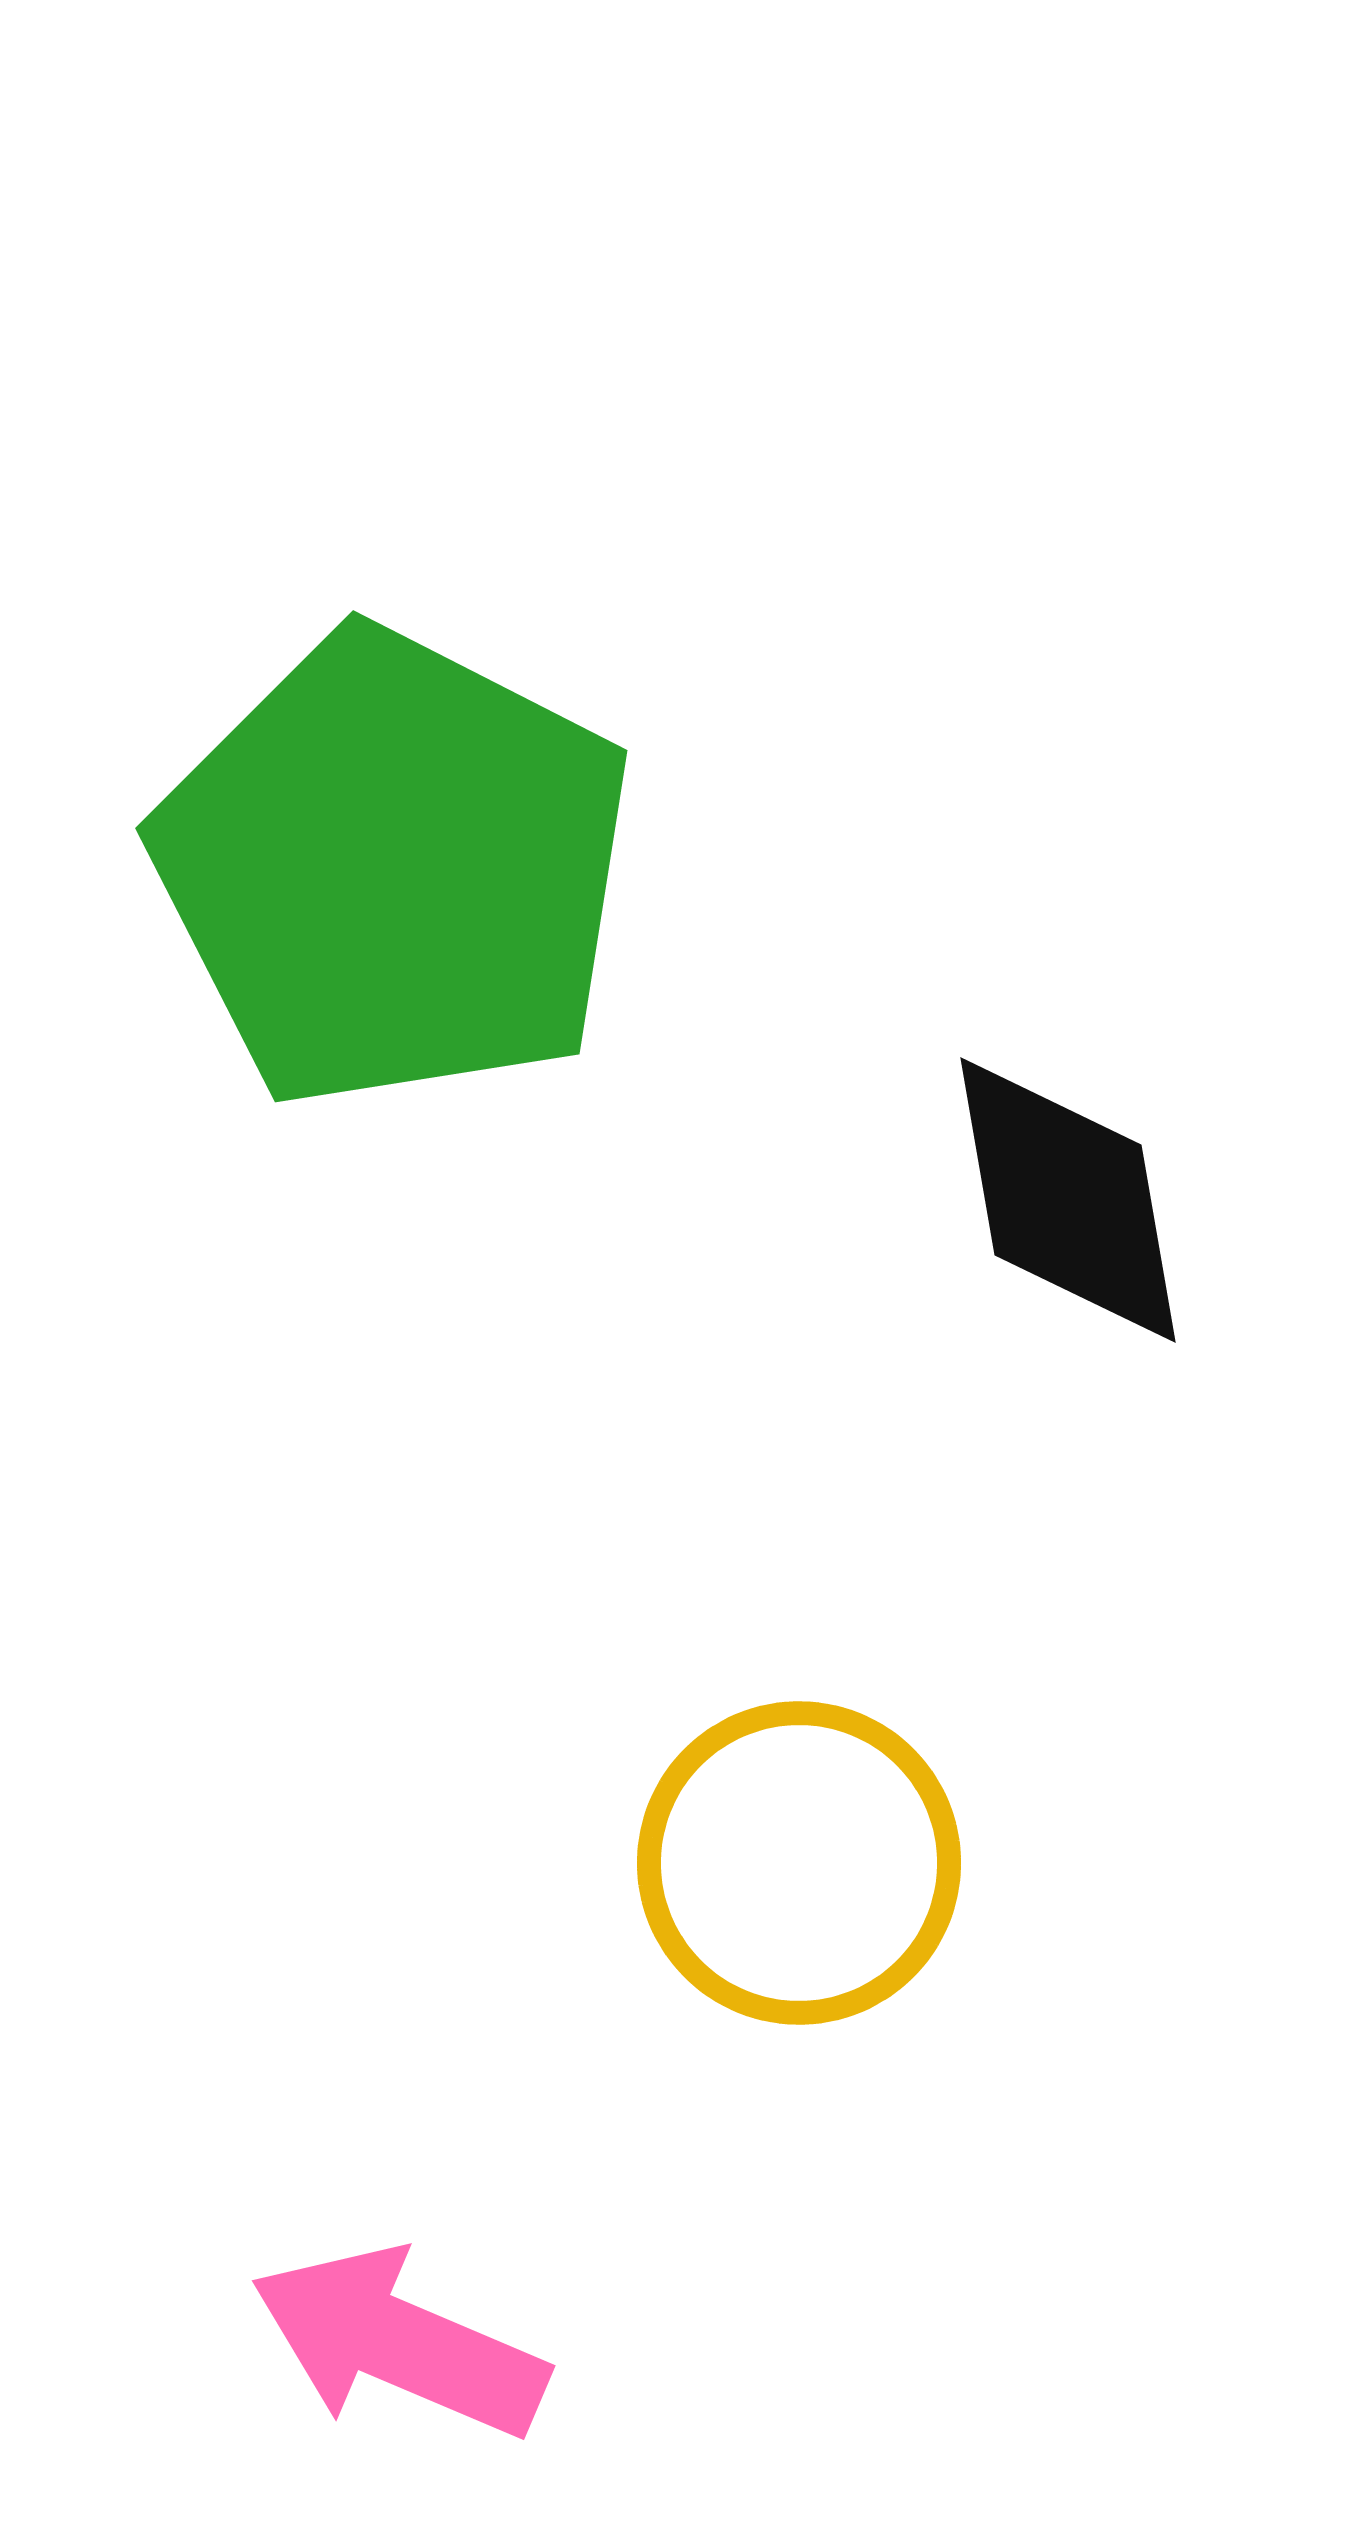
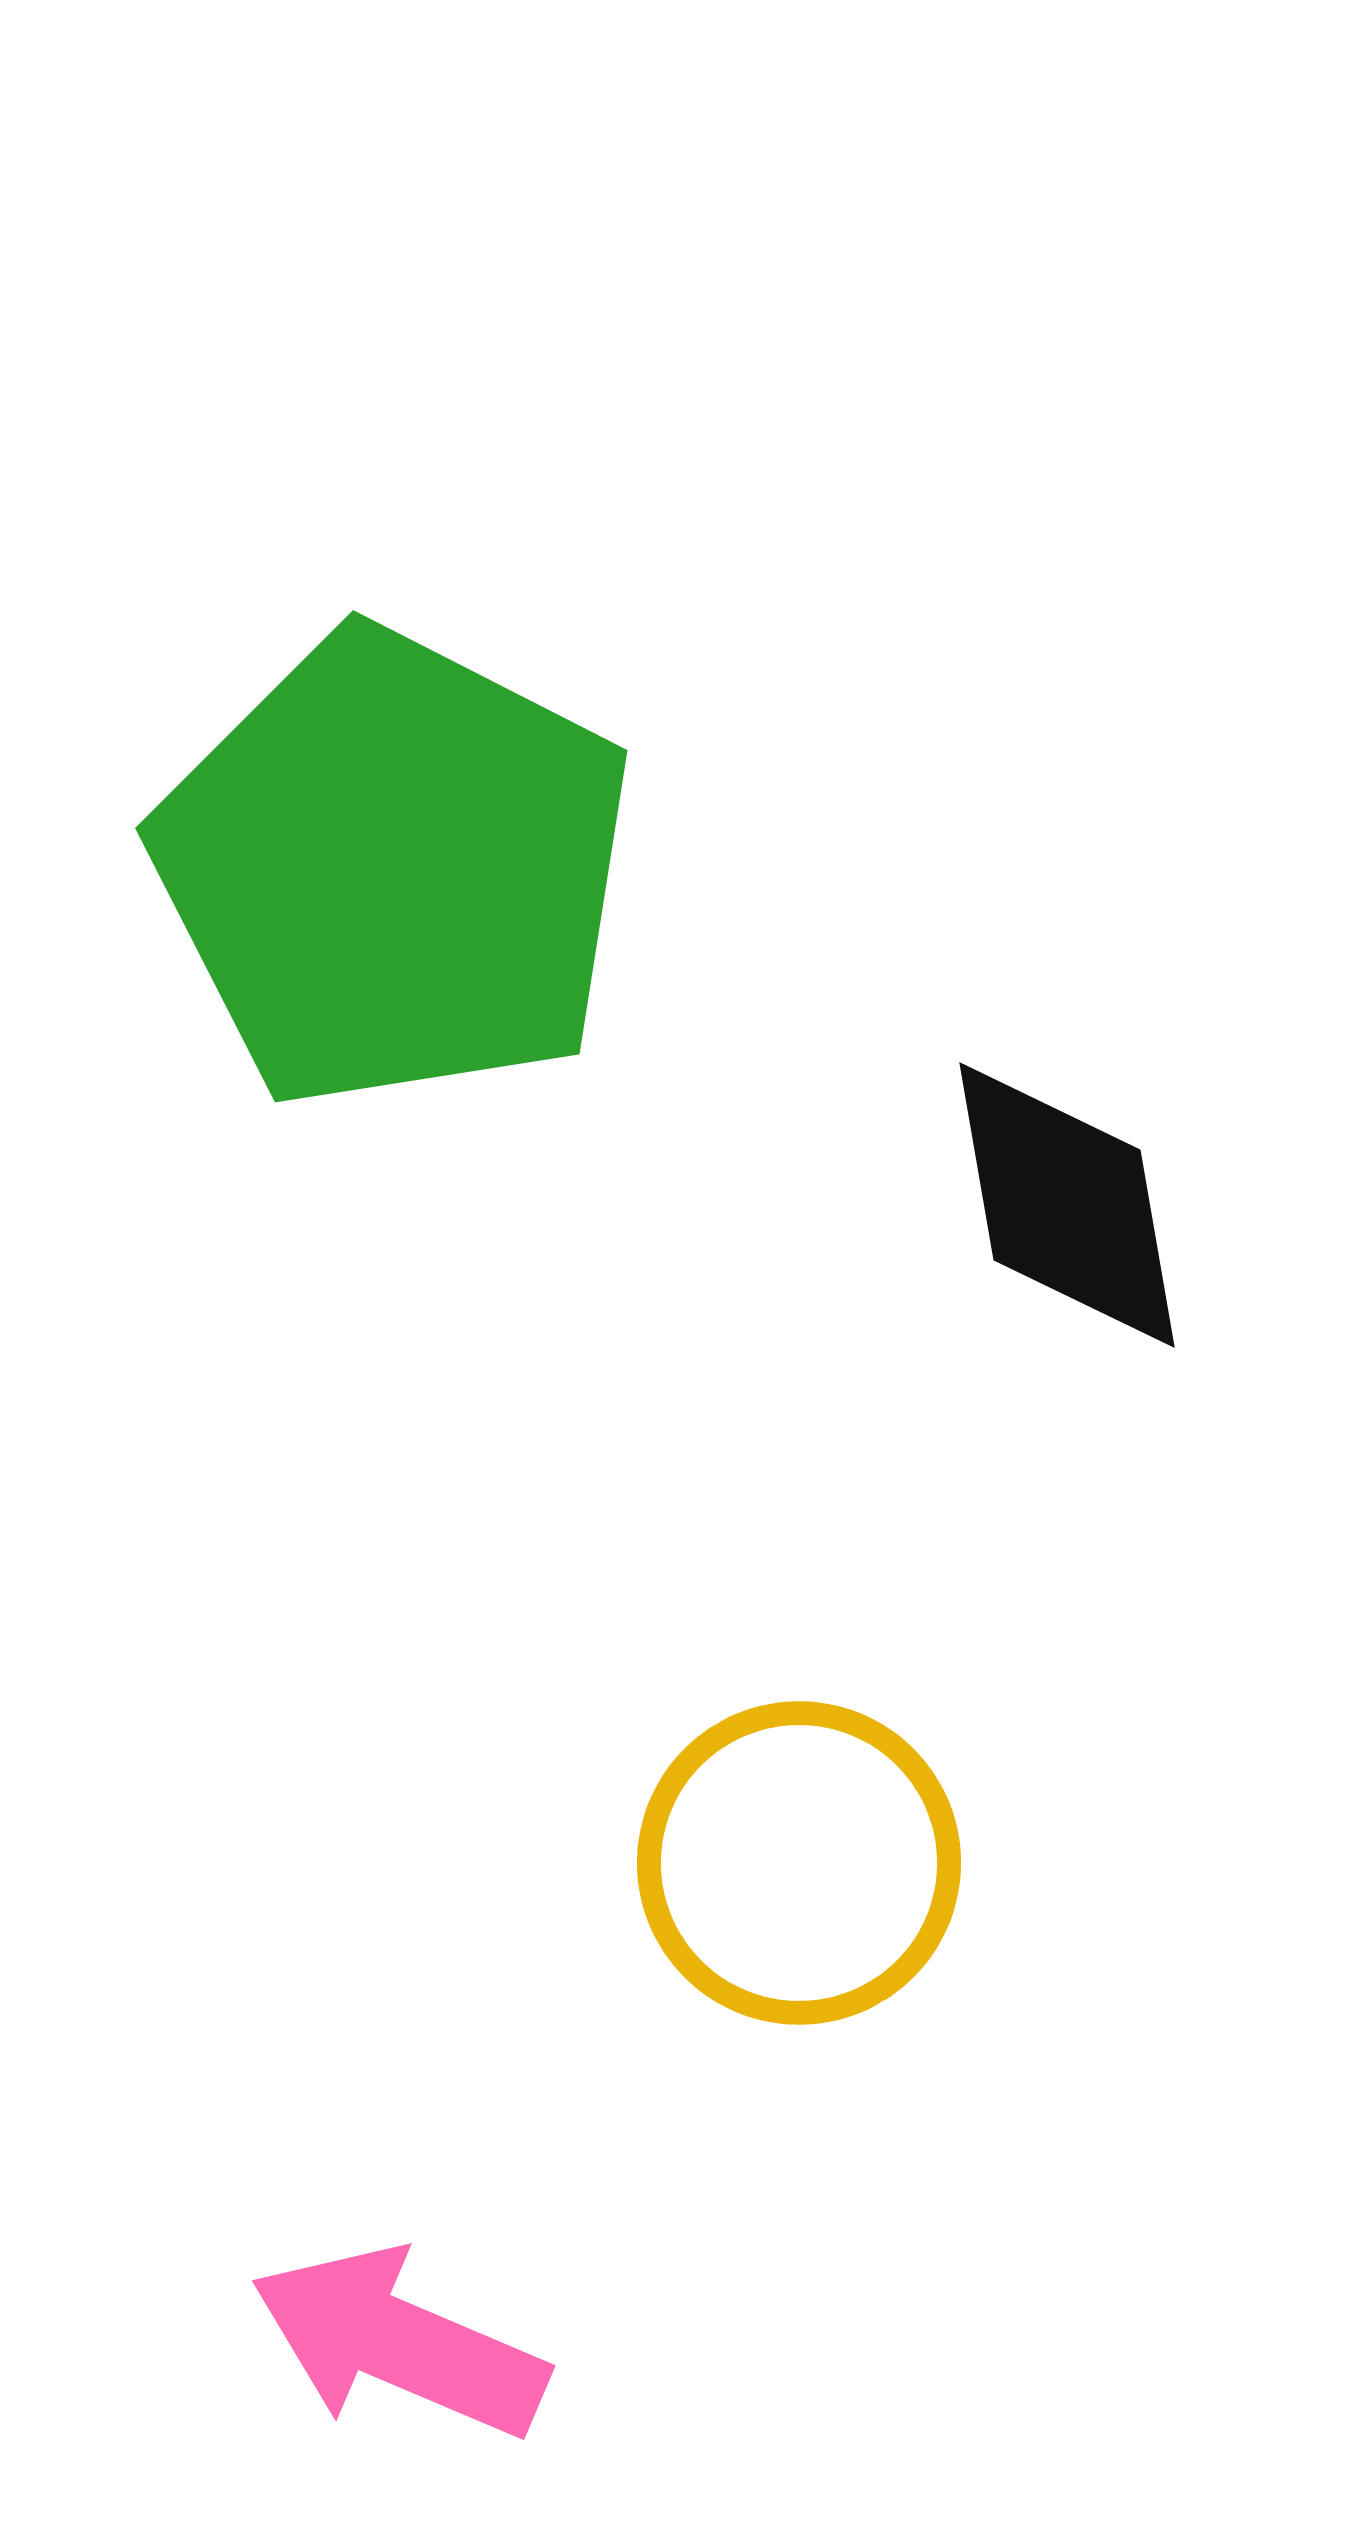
black diamond: moved 1 px left, 5 px down
